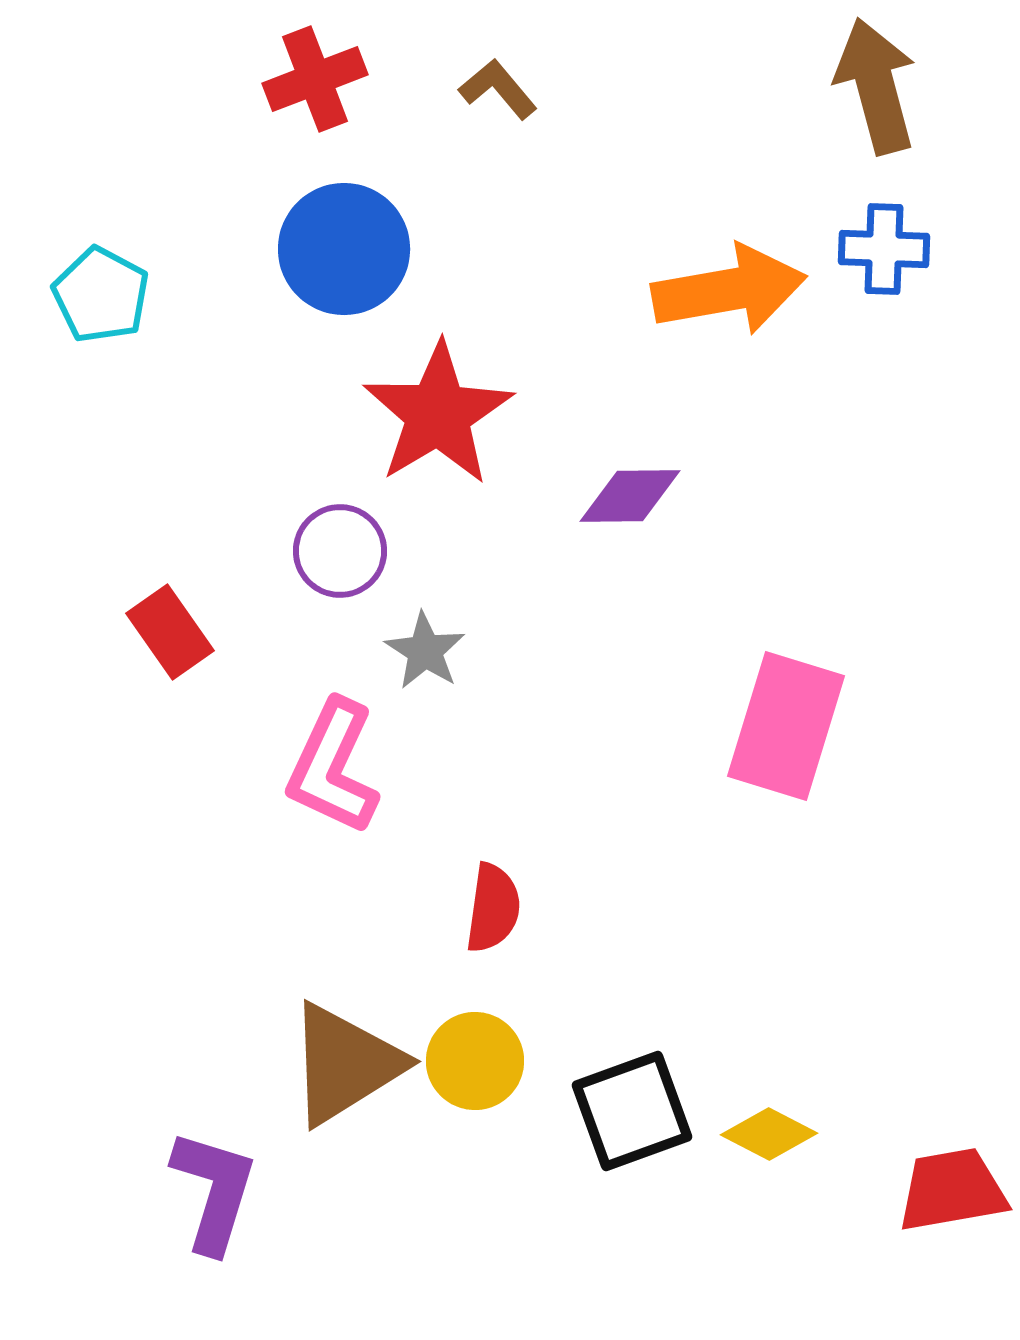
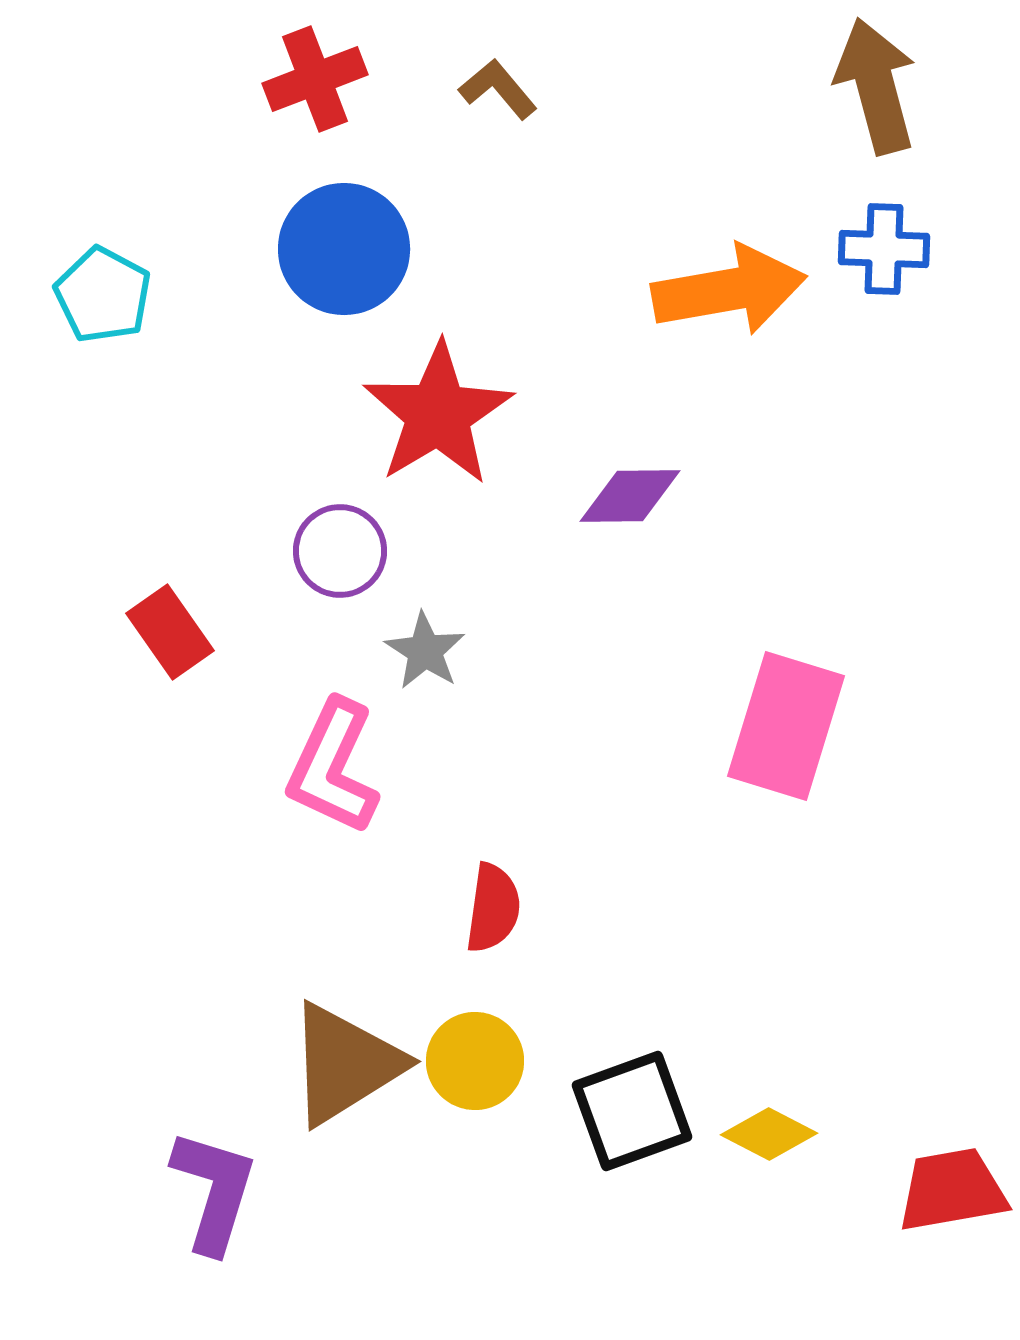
cyan pentagon: moved 2 px right
